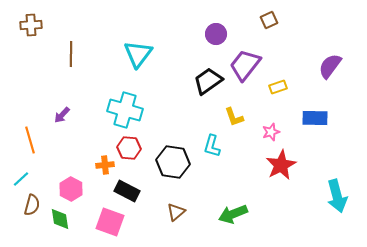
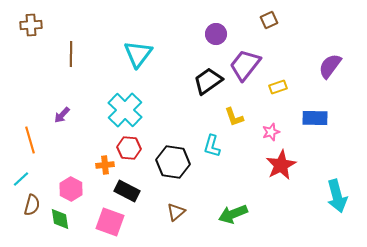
cyan cross: rotated 28 degrees clockwise
